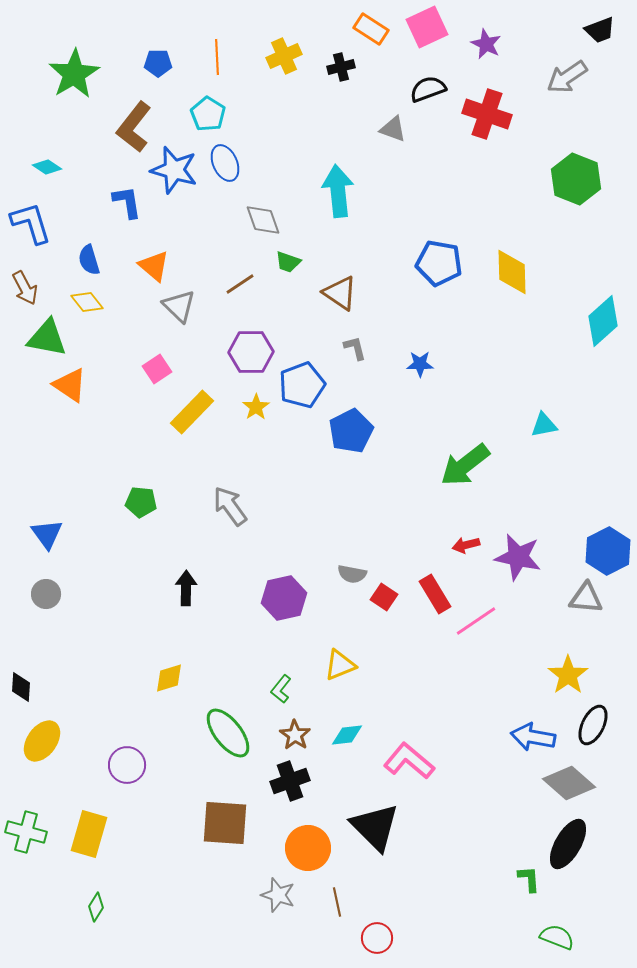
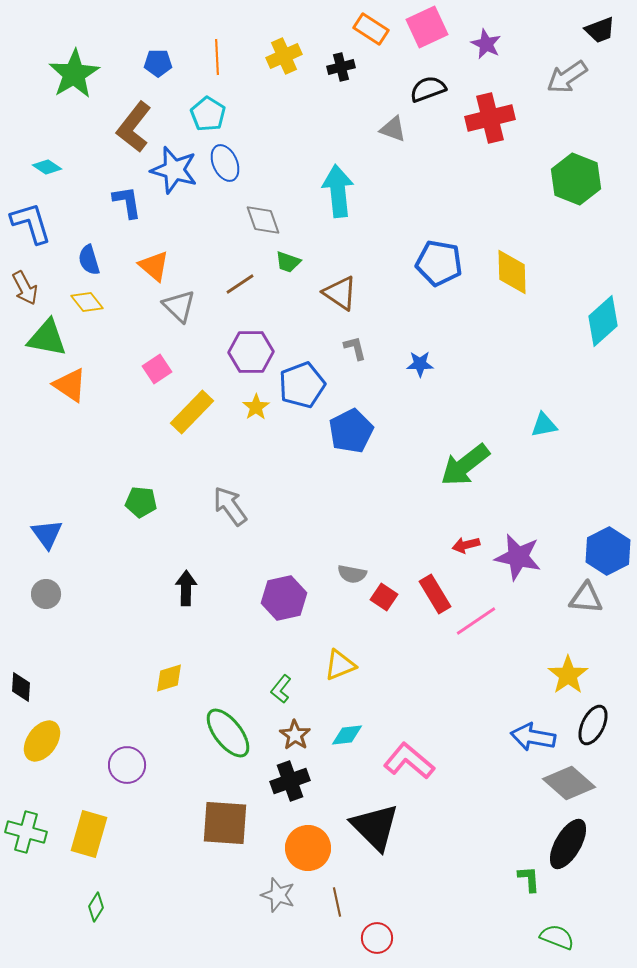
red cross at (487, 114): moved 3 px right, 4 px down; rotated 33 degrees counterclockwise
